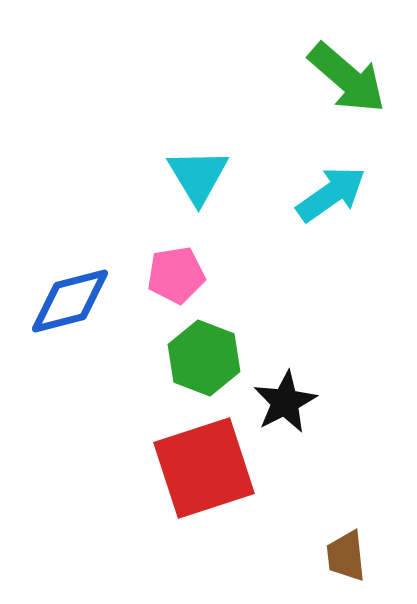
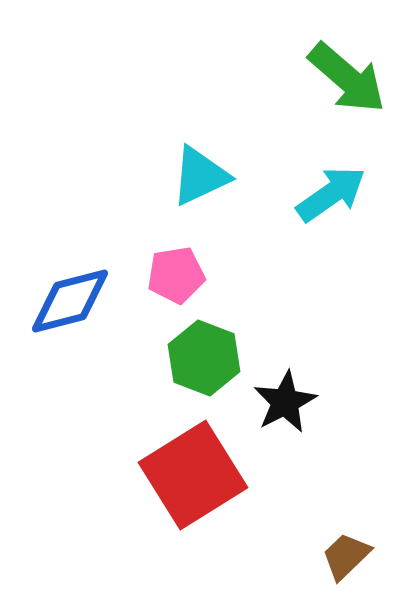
cyan triangle: moved 2 px right; rotated 36 degrees clockwise
red square: moved 11 px left, 7 px down; rotated 14 degrees counterclockwise
brown trapezoid: rotated 52 degrees clockwise
